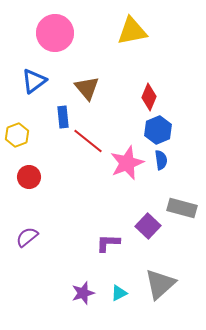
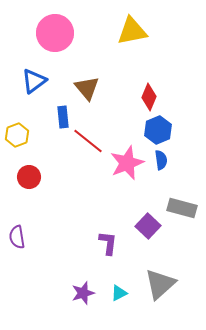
purple semicircle: moved 10 px left; rotated 60 degrees counterclockwise
purple L-shape: rotated 95 degrees clockwise
